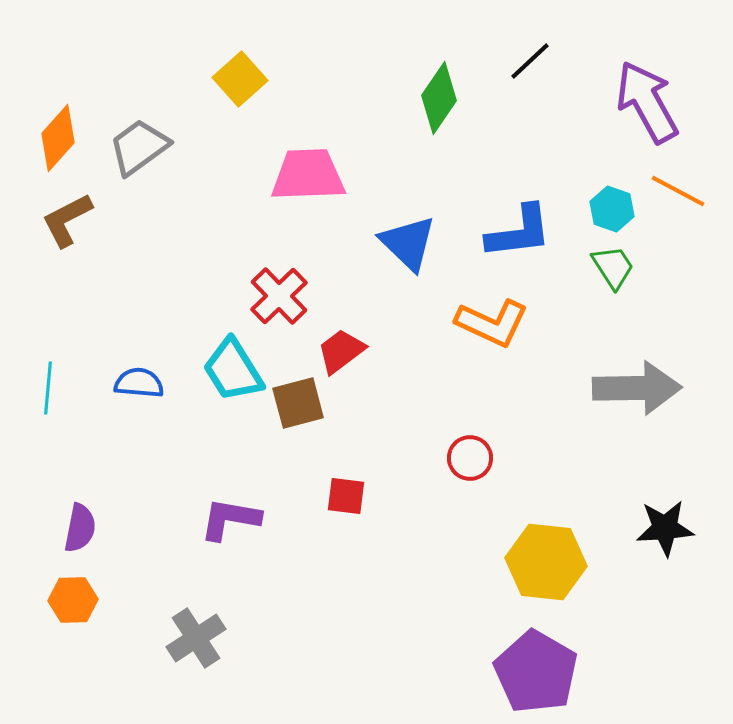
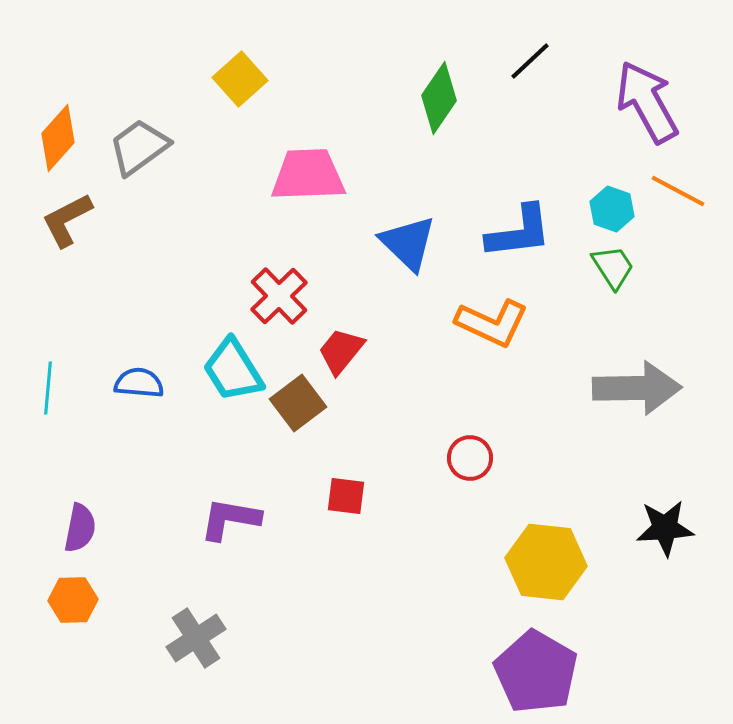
red trapezoid: rotated 14 degrees counterclockwise
brown square: rotated 22 degrees counterclockwise
